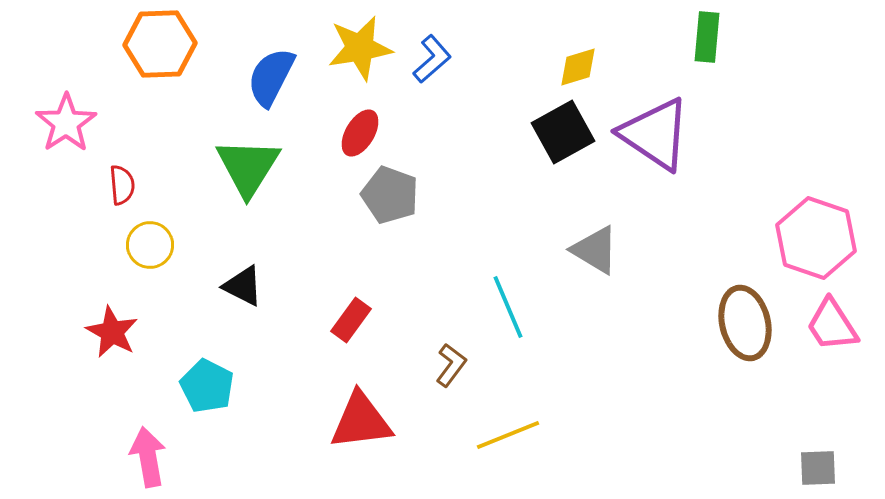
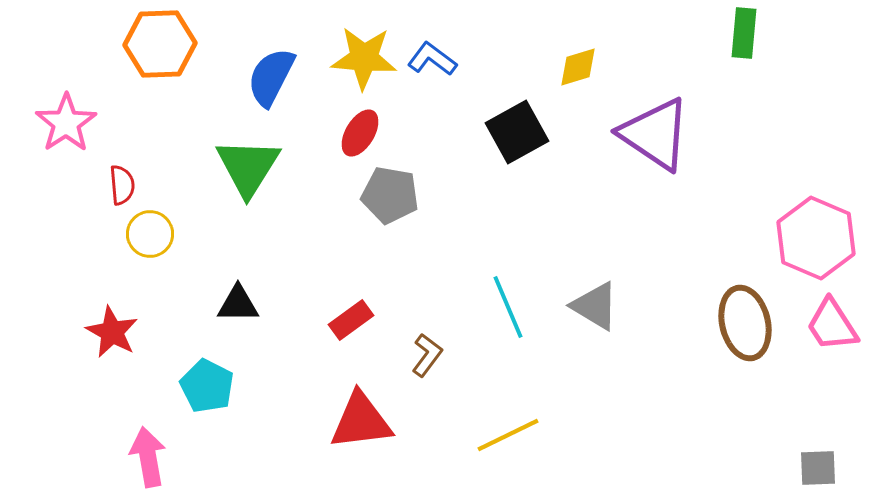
green rectangle: moved 37 px right, 4 px up
yellow star: moved 4 px right, 10 px down; rotated 14 degrees clockwise
blue L-shape: rotated 102 degrees counterclockwise
black square: moved 46 px left
gray pentagon: rotated 10 degrees counterclockwise
pink hexagon: rotated 4 degrees clockwise
yellow circle: moved 11 px up
gray triangle: moved 56 px down
black triangle: moved 5 px left, 18 px down; rotated 27 degrees counterclockwise
red rectangle: rotated 18 degrees clockwise
brown L-shape: moved 24 px left, 10 px up
yellow line: rotated 4 degrees counterclockwise
